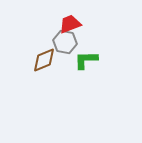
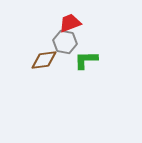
red trapezoid: moved 1 px up
brown diamond: rotated 16 degrees clockwise
